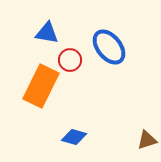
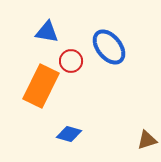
blue triangle: moved 1 px up
red circle: moved 1 px right, 1 px down
blue diamond: moved 5 px left, 3 px up
